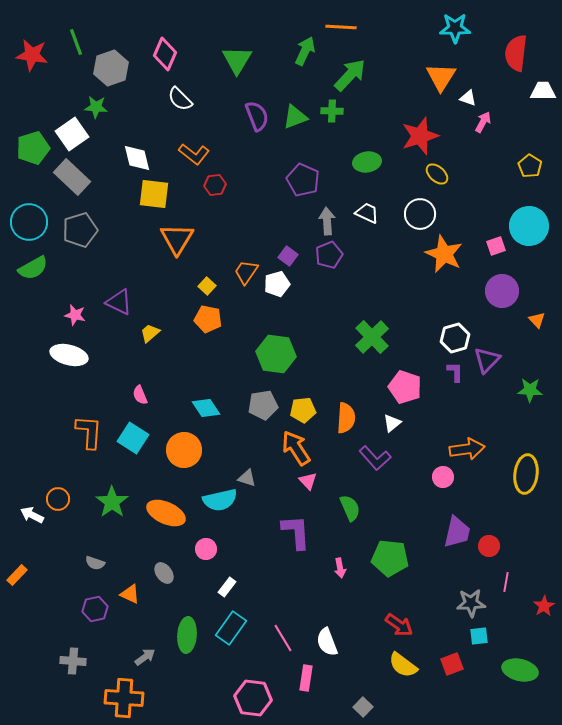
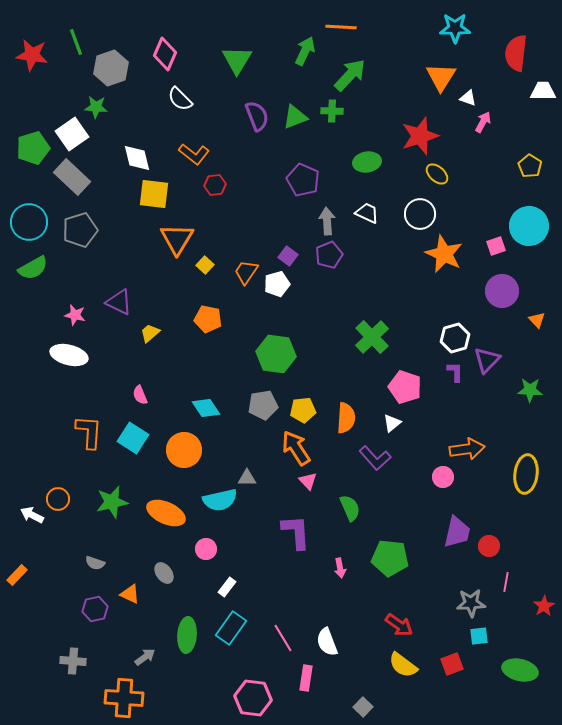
yellow square at (207, 286): moved 2 px left, 21 px up
gray triangle at (247, 478): rotated 18 degrees counterclockwise
green star at (112, 502): rotated 24 degrees clockwise
